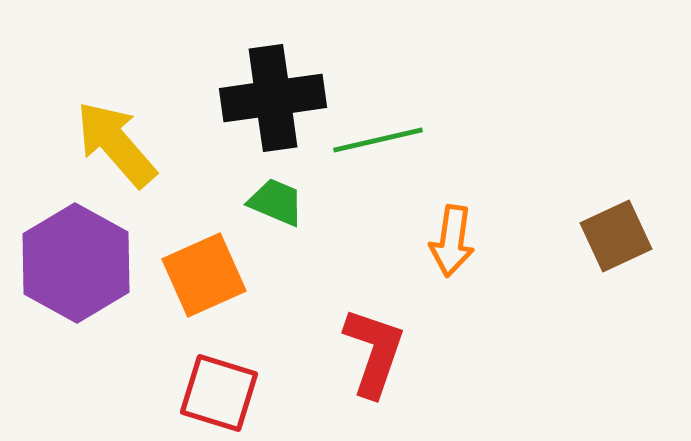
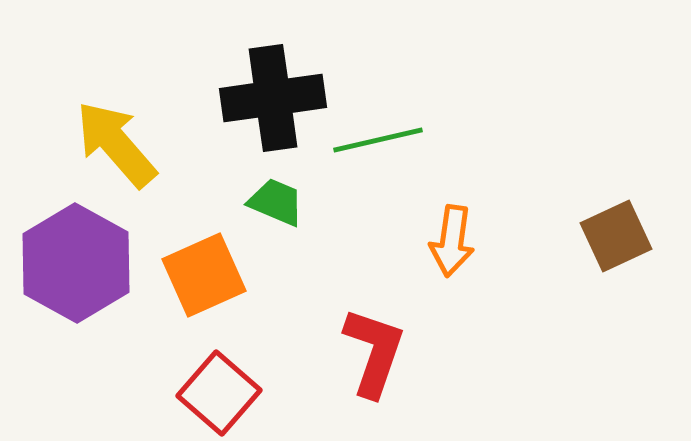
red square: rotated 24 degrees clockwise
